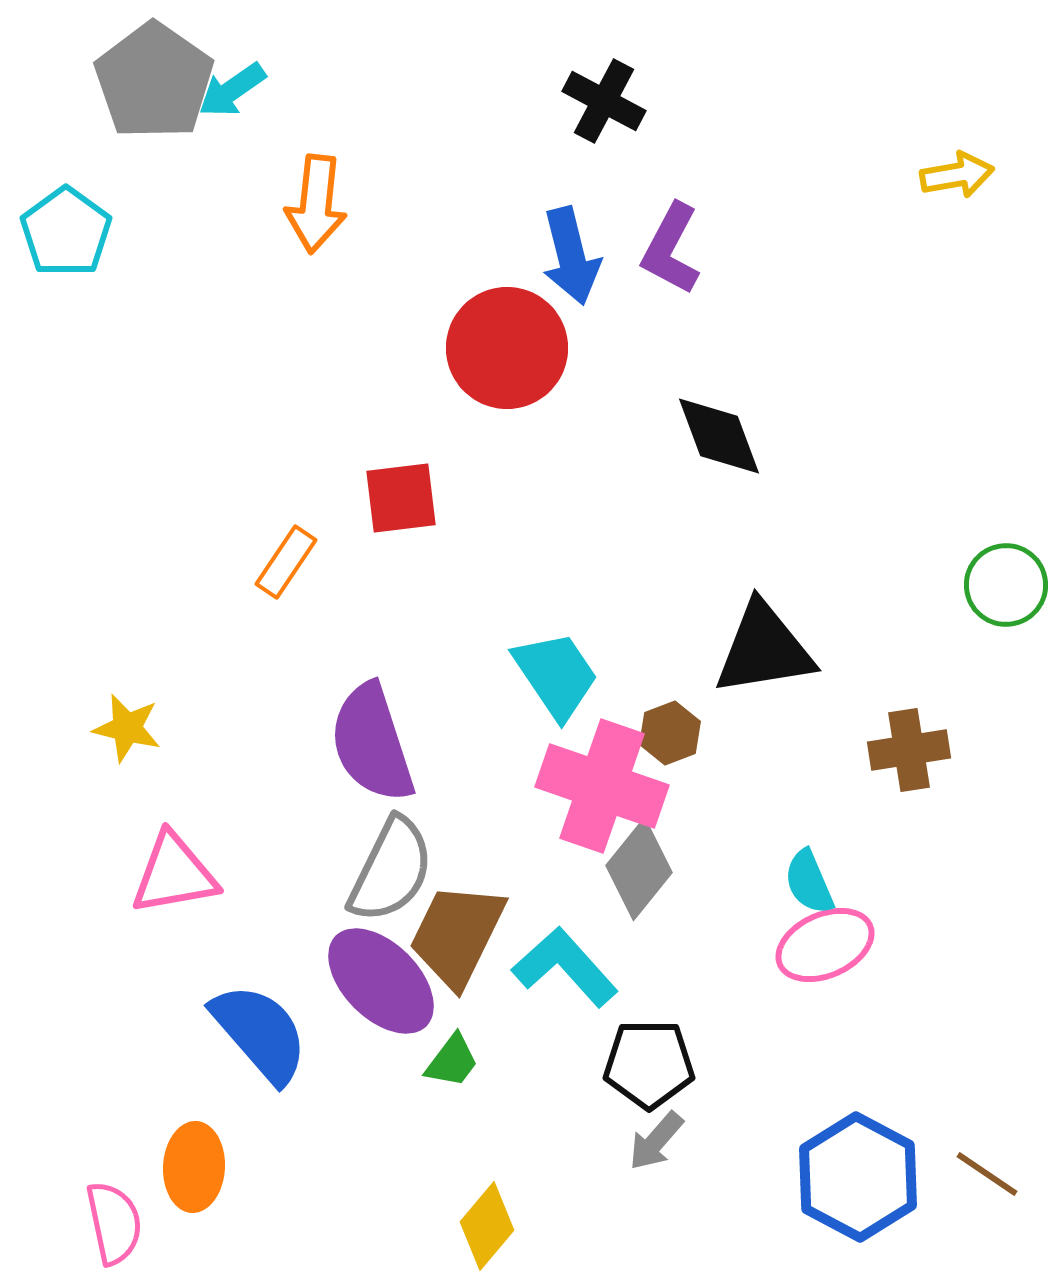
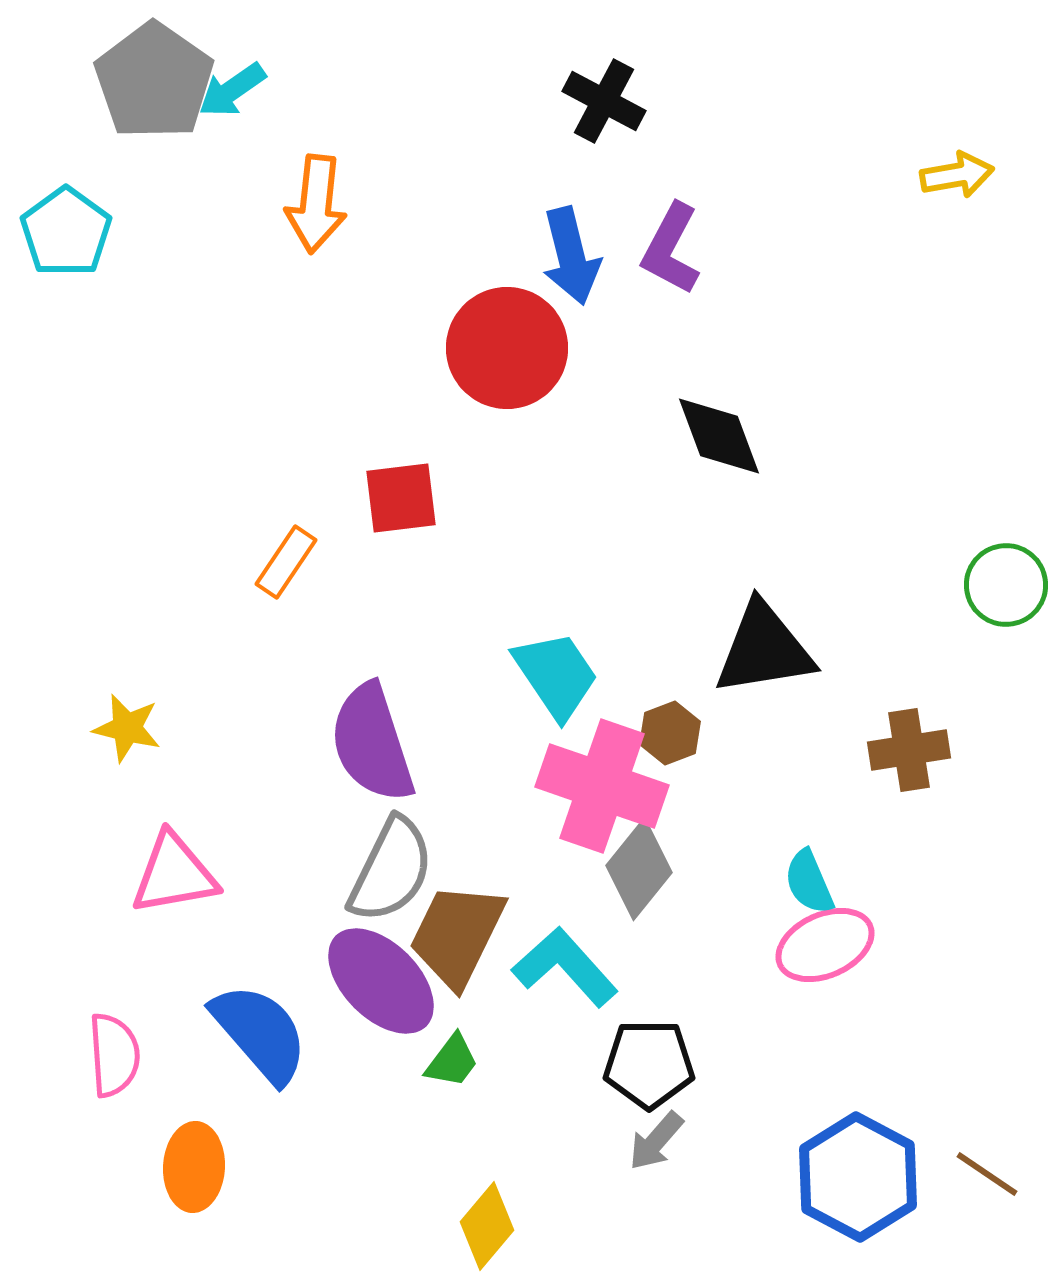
pink semicircle: moved 168 px up; rotated 8 degrees clockwise
